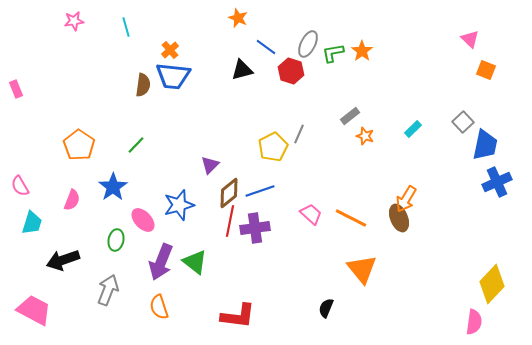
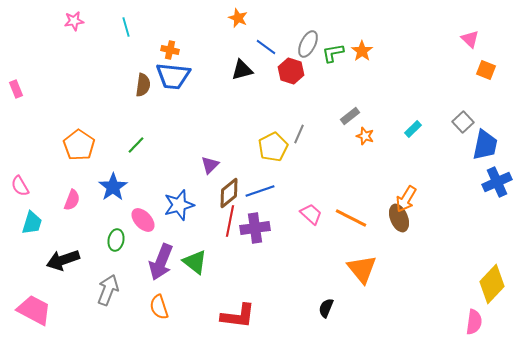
orange cross at (170, 50): rotated 36 degrees counterclockwise
